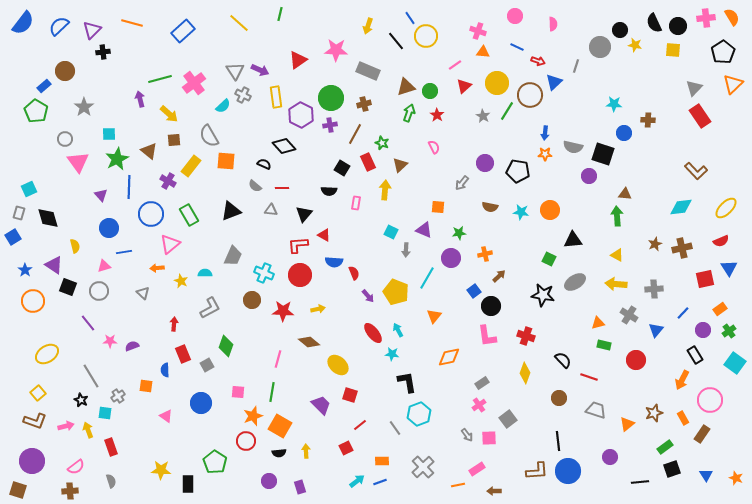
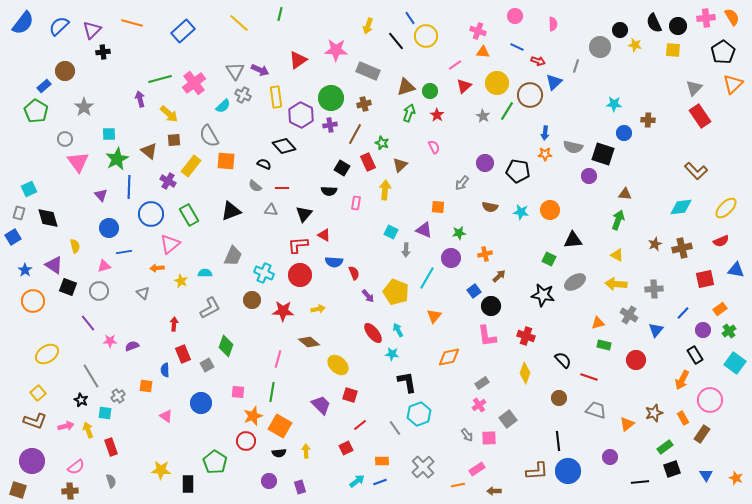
green arrow at (617, 216): moved 1 px right, 4 px down; rotated 24 degrees clockwise
blue triangle at (729, 268): moved 7 px right, 2 px down; rotated 48 degrees counterclockwise
